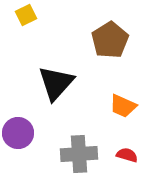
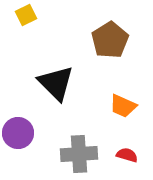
black triangle: rotated 27 degrees counterclockwise
